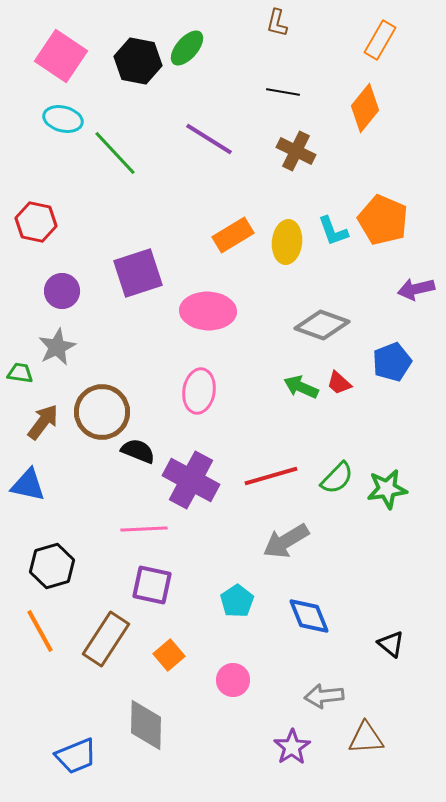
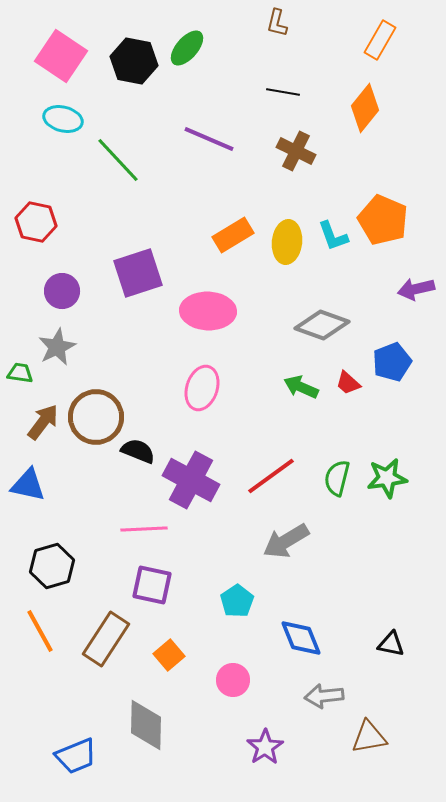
black hexagon at (138, 61): moved 4 px left
purple line at (209, 139): rotated 9 degrees counterclockwise
green line at (115, 153): moved 3 px right, 7 px down
cyan L-shape at (333, 231): moved 5 px down
red trapezoid at (339, 383): moved 9 px right
pink ellipse at (199, 391): moved 3 px right, 3 px up; rotated 9 degrees clockwise
brown circle at (102, 412): moved 6 px left, 5 px down
red line at (271, 476): rotated 20 degrees counterclockwise
green semicircle at (337, 478): rotated 150 degrees clockwise
green star at (387, 489): moved 11 px up
blue diamond at (309, 616): moved 8 px left, 22 px down
black triangle at (391, 644): rotated 28 degrees counterclockwise
brown triangle at (366, 738): moved 3 px right, 1 px up; rotated 6 degrees counterclockwise
purple star at (292, 747): moved 27 px left
